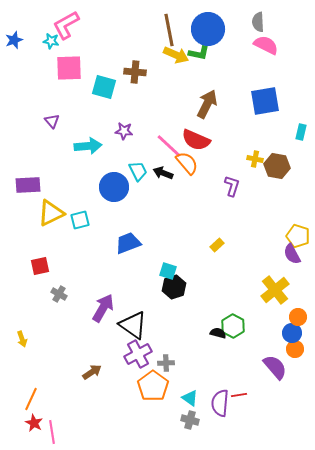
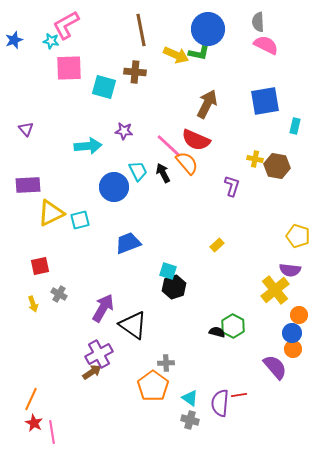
brown line at (169, 30): moved 28 px left
purple triangle at (52, 121): moved 26 px left, 8 px down
cyan rectangle at (301, 132): moved 6 px left, 6 px up
black arrow at (163, 173): rotated 42 degrees clockwise
purple semicircle at (292, 254): moved 2 px left, 16 px down; rotated 55 degrees counterclockwise
orange circle at (298, 317): moved 1 px right, 2 px up
black semicircle at (218, 333): moved 1 px left, 1 px up
yellow arrow at (22, 339): moved 11 px right, 35 px up
orange circle at (295, 349): moved 2 px left
purple cross at (138, 354): moved 39 px left
